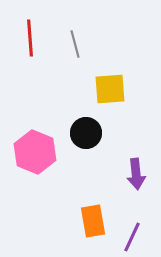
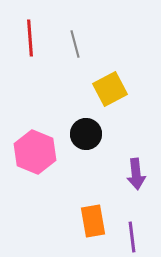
yellow square: rotated 24 degrees counterclockwise
black circle: moved 1 px down
purple line: rotated 32 degrees counterclockwise
